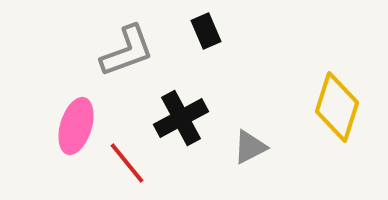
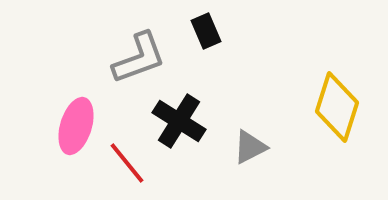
gray L-shape: moved 12 px right, 7 px down
black cross: moved 2 px left, 3 px down; rotated 30 degrees counterclockwise
